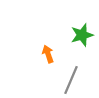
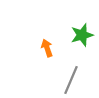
orange arrow: moved 1 px left, 6 px up
